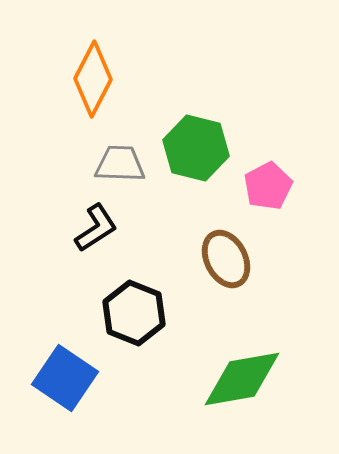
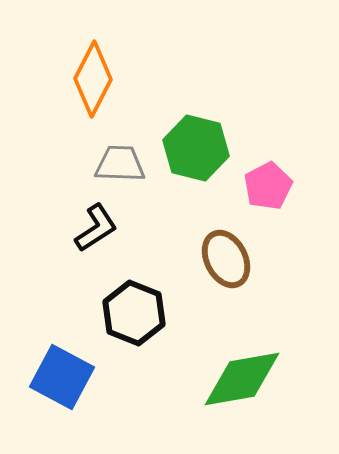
blue square: moved 3 px left, 1 px up; rotated 6 degrees counterclockwise
